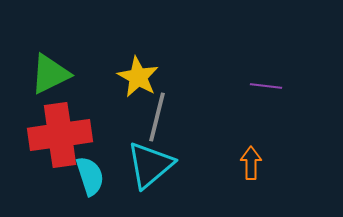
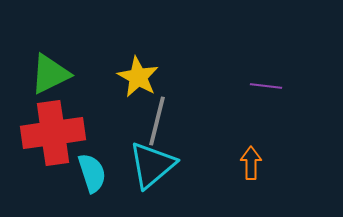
gray line: moved 4 px down
red cross: moved 7 px left, 2 px up
cyan triangle: moved 2 px right
cyan semicircle: moved 2 px right, 3 px up
